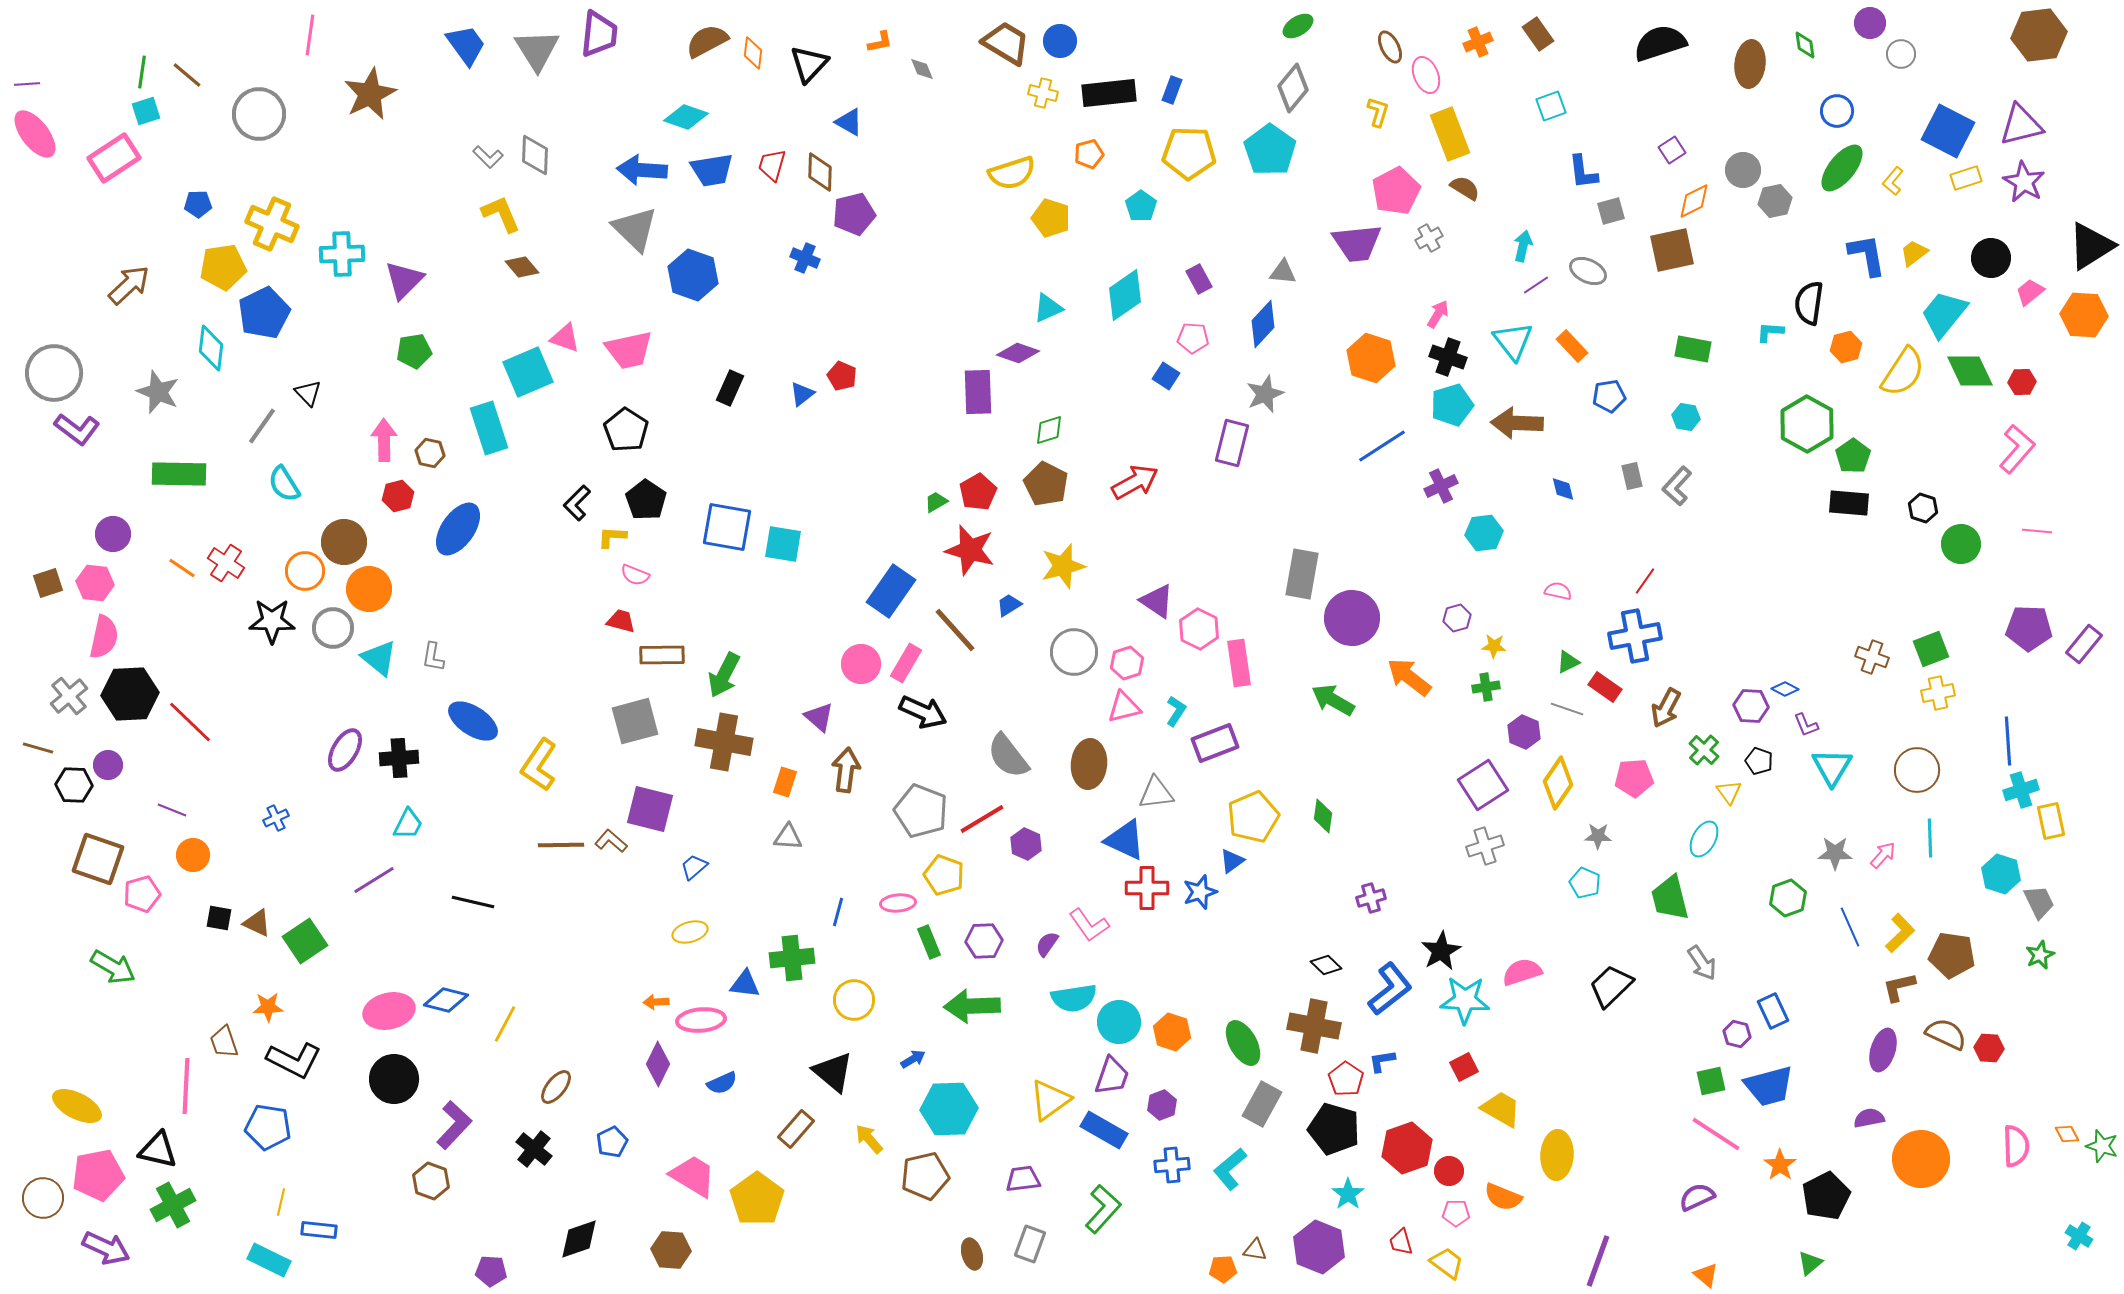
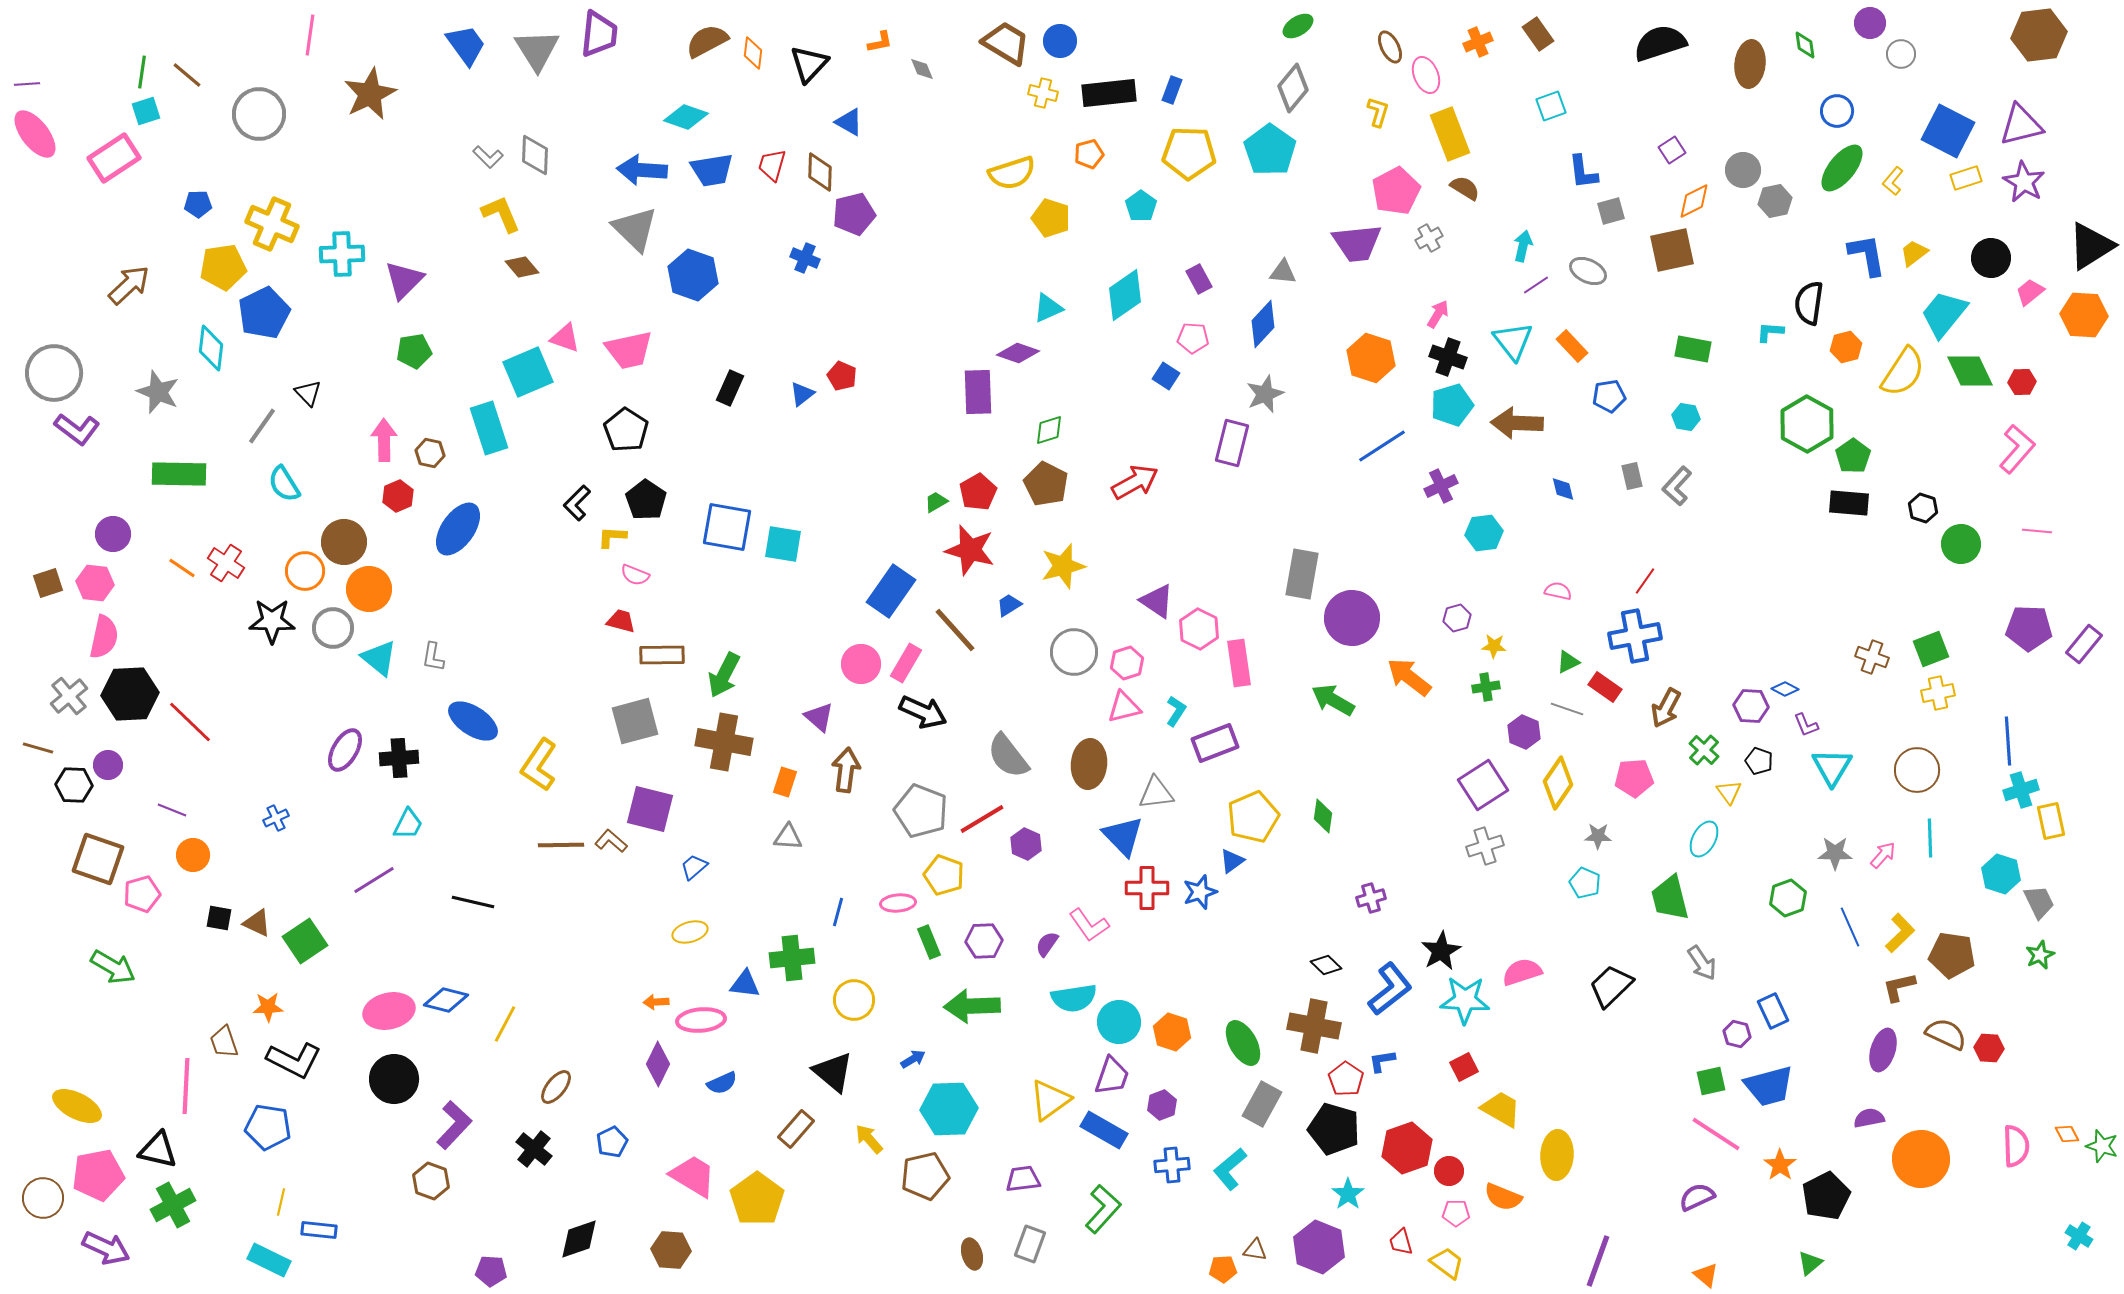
red hexagon at (398, 496): rotated 8 degrees counterclockwise
blue triangle at (1125, 840): moved 2 px left, 4 px up; rotated 21 degrees clockwise
